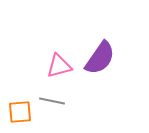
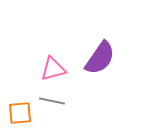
pink triangle: moved 6 px left, 3 px down
orange square: moved 1 px down
